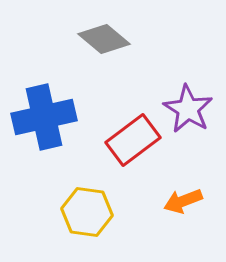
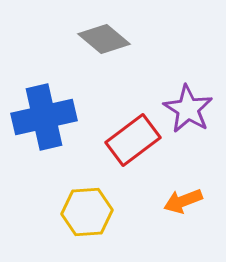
yellow hexagon: rotated 12 degrees counterclockwise
